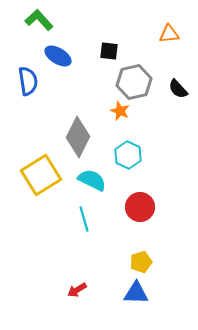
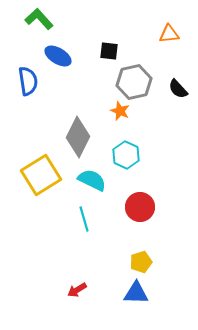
green L-shape: moved 1 px up
cyan hexagon: moved 2 px left
